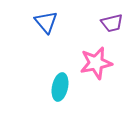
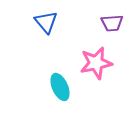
purple trapezoid: rotated 10 degrees clockwise
cyan ellipse: rotated 36 degrees counterclockwise
